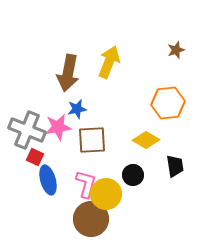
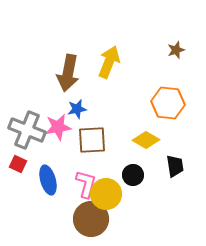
orange hexagon: rotated 12 degrees clockwise
red square: moved 17 px left, 7 px down
